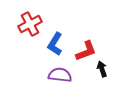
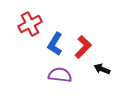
red L-shape: moved 3 px left, 4 px up; rotated 25 degrees counterclockwise
black arrow: rotated 49 degrees counterclockwise
